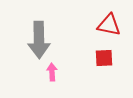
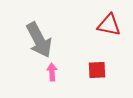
gray arrow: rotated 27 degrees counterclockwise
red square: moved 7 px left, 12 px down
